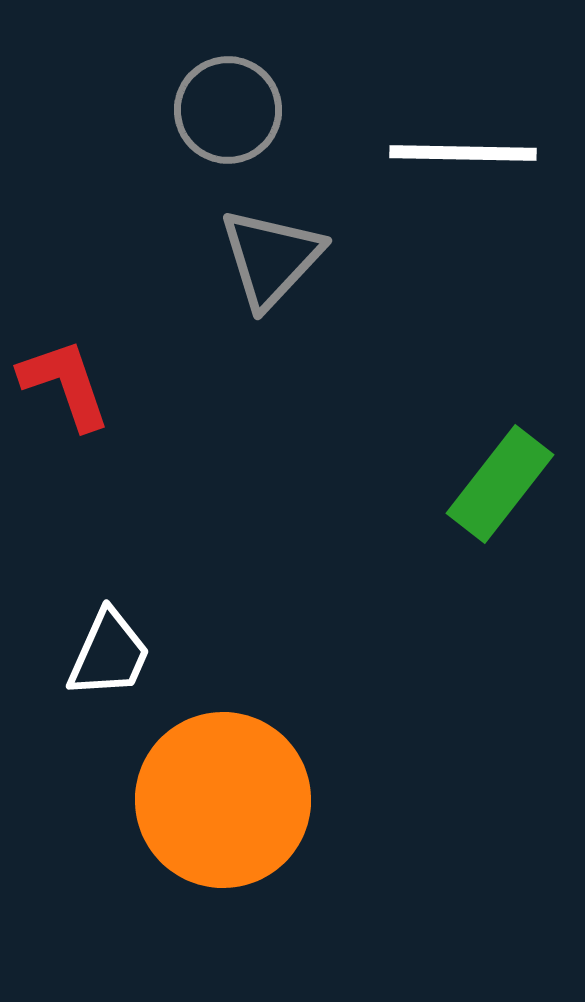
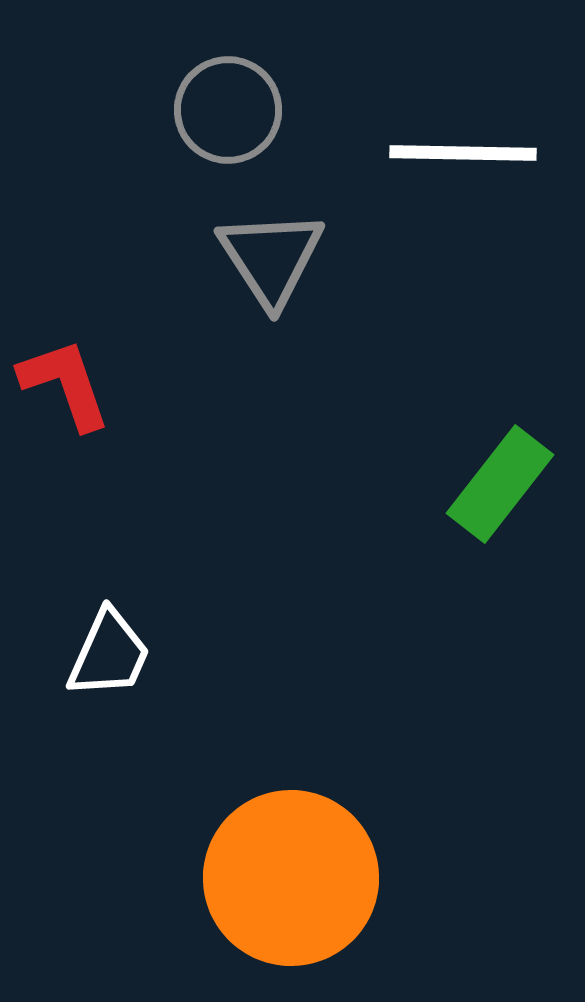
gray triangle: rotated 16 degrees counterclockwise
orange circle: moved 68 px right, 78 px down
